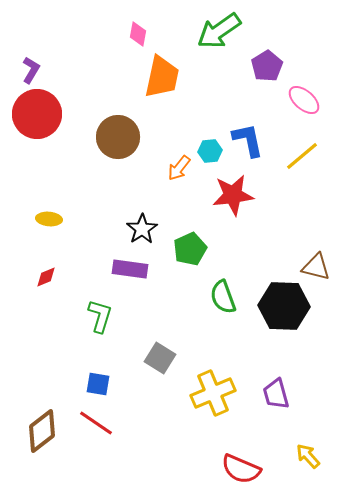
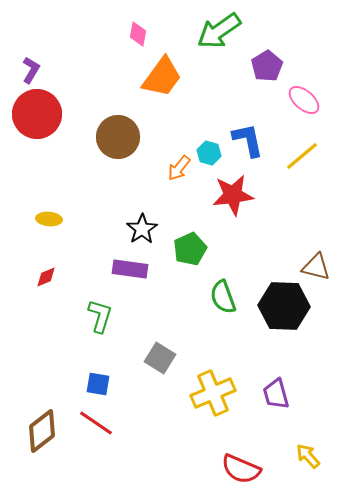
orange trapezoid: rotated 24 degrees clockwise
cyan hexagon: moved 1 px left, 2 px down; rotated 20 degrees clockwise
